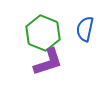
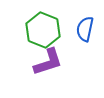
green hexagon: moved 3 px up
